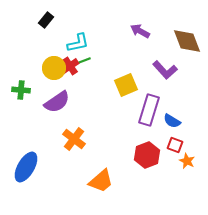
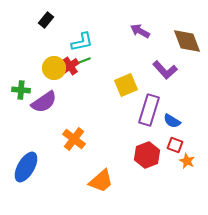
cyan L-shape: moved 4 px right, 1 px up
purple semicircle: moved 13 px left
